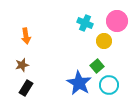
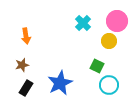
cyan cross: moved 2 px left; rotated 21 degrees clockwise
yellow circle: moved 5 px right
green square: rotated 24 degrees counterclockwise
blue star: moved 19 px left; rotated 15 degrees clockwise
